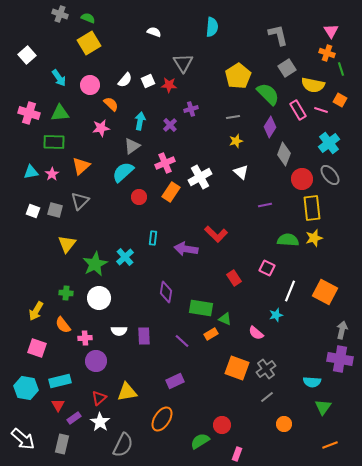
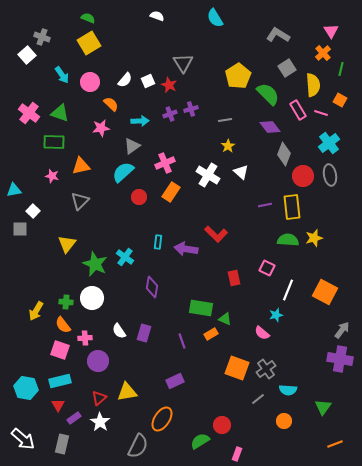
gray cross at (60, 14): moved 18 px left, 23 px down
cyan semicircle at (212, 27): moved 3 px right, 9 px up; rotated 144 degrees clockwise
white semicircle at (154, 32): moved 3 px right, 16 px up
gray L-shape at (278, 35): rotated 45 degrees counterclockwise
orange cross at (327, 53): moved 4 px left; rotated 28 degrees clockwise
green line at (341, 69): rotated 32 degrees clockwise
cyan arrow at (59, 78): moved 3 px right, 3 px up
pink circle at (90, 85): moved 3 px up
red star at (169, 85): rotated 21 degrees clockwise
yellow semicircle at (313, 85): rotated 105 degrees counterclockwise
pink line at (321, 110): moved 3 px down
pink cross at (29, 113): rotated 20 degrees clockwise
green triangle at (60, 113): rotated 24 degrees clockwise
gray line at (233, 117): moved 8 px left, 3 px down
cyan arrow at (140, 121): rotated 78 degrees clockwise
purple cross at (170, 125): moved 11 px up; rotated 24 degrees clockwise
purple diamond at (270, 127): rotated 70 degrees counterclockwise
yellow star at (236, 141): moved 8 px left, 5 px down; rotated 16 degrees counterclockwise
orange triangle at (81, 166): rotated 30 degrees clockwise
cyan triangle at (31, 172): moved 17 px left, 18 px down
pink star at (52, 174): moved 2 px down; rotated 24 degrees counterclockwise
gray ellipse at (330, 175): rotated 30 degrees clockwise
white cross at (200, 177): moved 8 px right, 2 px up; rotated 30 degrees counterclockwise
red circle at (302, 179): moved 1 px right, 3 px up
yellow rectangle at (312, 208): moved 20 px left, 1 px up
gray square at (55, 210): moved 35 px left, 19 px down; rotated 14 degrees counterclockwise
white square at (33, 211): rotated 24 degrees clockwise
cyan rectangle at (153, 238): moved 5 px right, 4 px down
cyan cross at (125, 257): rotated 12 degrees counterclockwise
green star at (95, 264): rotated 20 degrees counterclockwise
red rectangle at (234, 278): rotated 21 degrees clockwise
white line at (290, 291): moved 2 px left, 1 px up
purple diamond at (166, 292): moved 14 px left, 5 px up
green cross at (66, 293): moved 9 px down
white circle at (99, 298): moved 7 px left
gray arrow at (342, 330): rotated 24 degrees clockwise
white semicircle at (119, 331): rotated 56 degrees clockwise
pink semicircle at (256, 333): moved 6 px right
purple rectangle at (144, 336): moved 3 px up; rotated 18 degrees clockwise
purple line at (182, 341): rotated 28 degrees clockwise
pink square at (37, 348): moved 23 px right, 2 px down
purple circle at (96, 361): moved 2 px right
cyan semicircle at (312, 382): moved 24 px left, 8 px down
gray line at (267, 397): moved 9 px left, 2 px down
orange circle at (284, 424): moved 3 px up
gray semicircle at (123, 445): moved 15 px right, 1 px down
orange line at (330, 445): moved 5 px right, 1 px up
